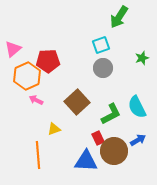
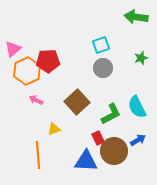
green arrow: moved 17 px right; rotated 65 degrees clockwise
green star: moved 1 px left
orange hexagon: moved 5 px up
